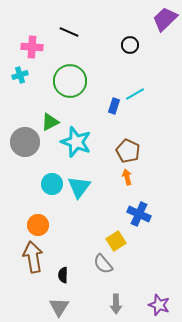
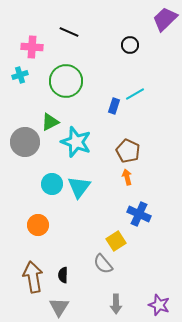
green circle: moved 4 px left
brown arrow: moved 20 px down
